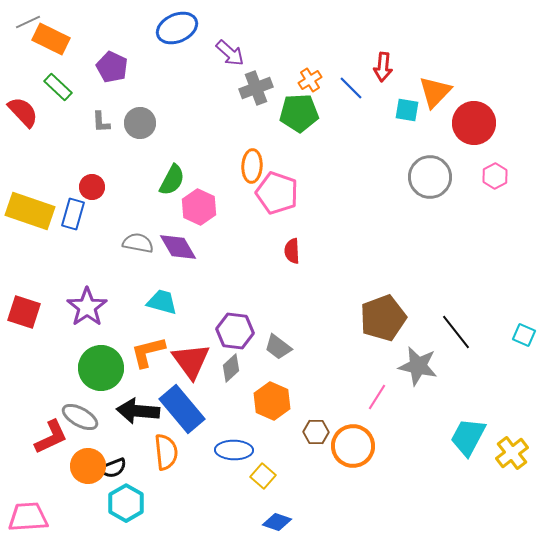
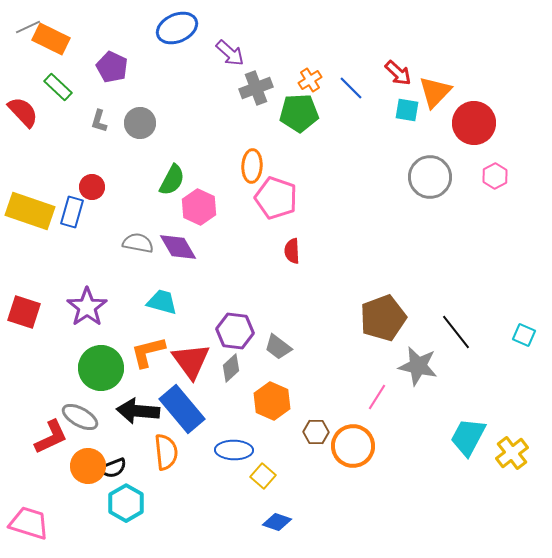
gray line at (28, 22): moved 5 px down
red arrow at (383, 67): moved 15 px right, 6 px down; rotated 52 degrees counterclockwise
gray L-shape at (101, 122): moved 2 px left, 1 px up; rotated 20 degrees clockwise
pink pentagon at (277, 193): moved 1 px left, 5 px down
blue rectangle at (73, 214): moved 1 px left, 2 px up
pink trapezoid at (28, 517): moved 1 px right, 6 px down; rotated 21 degrees clockwise
